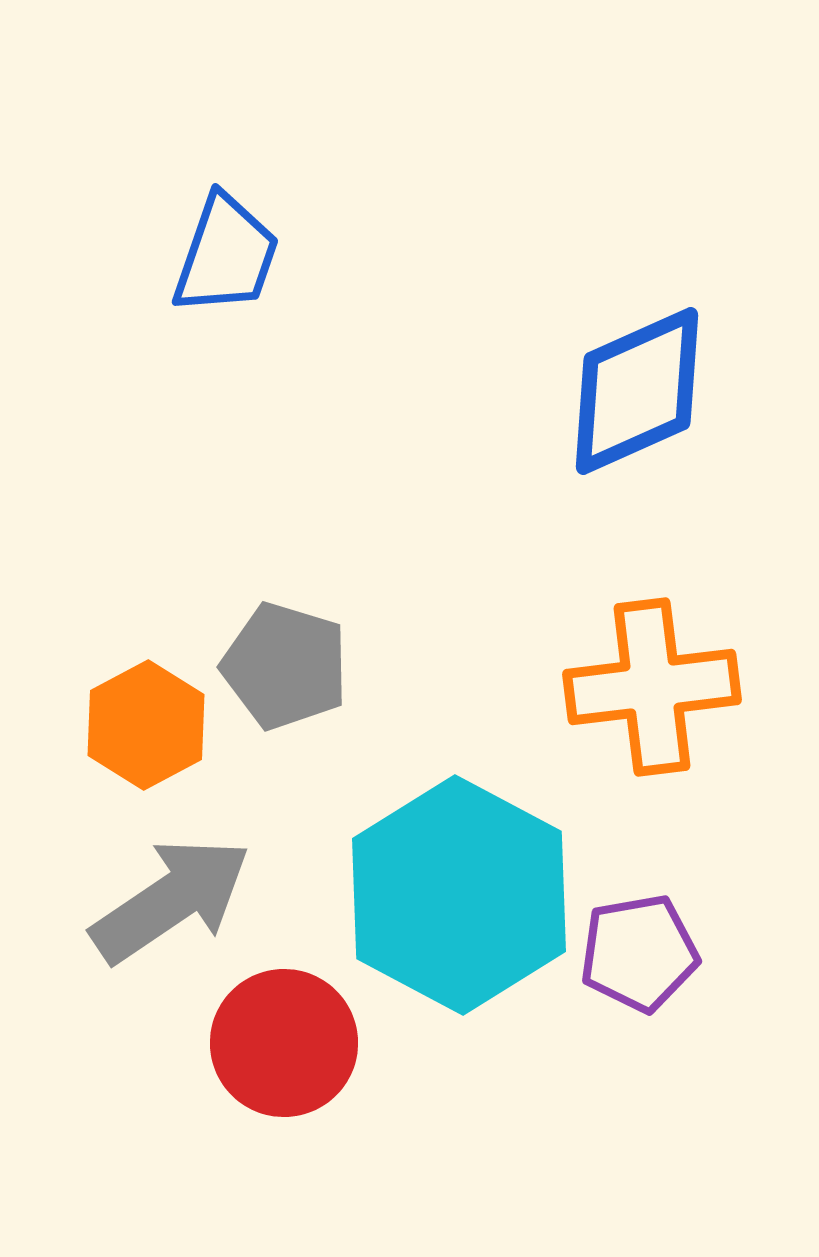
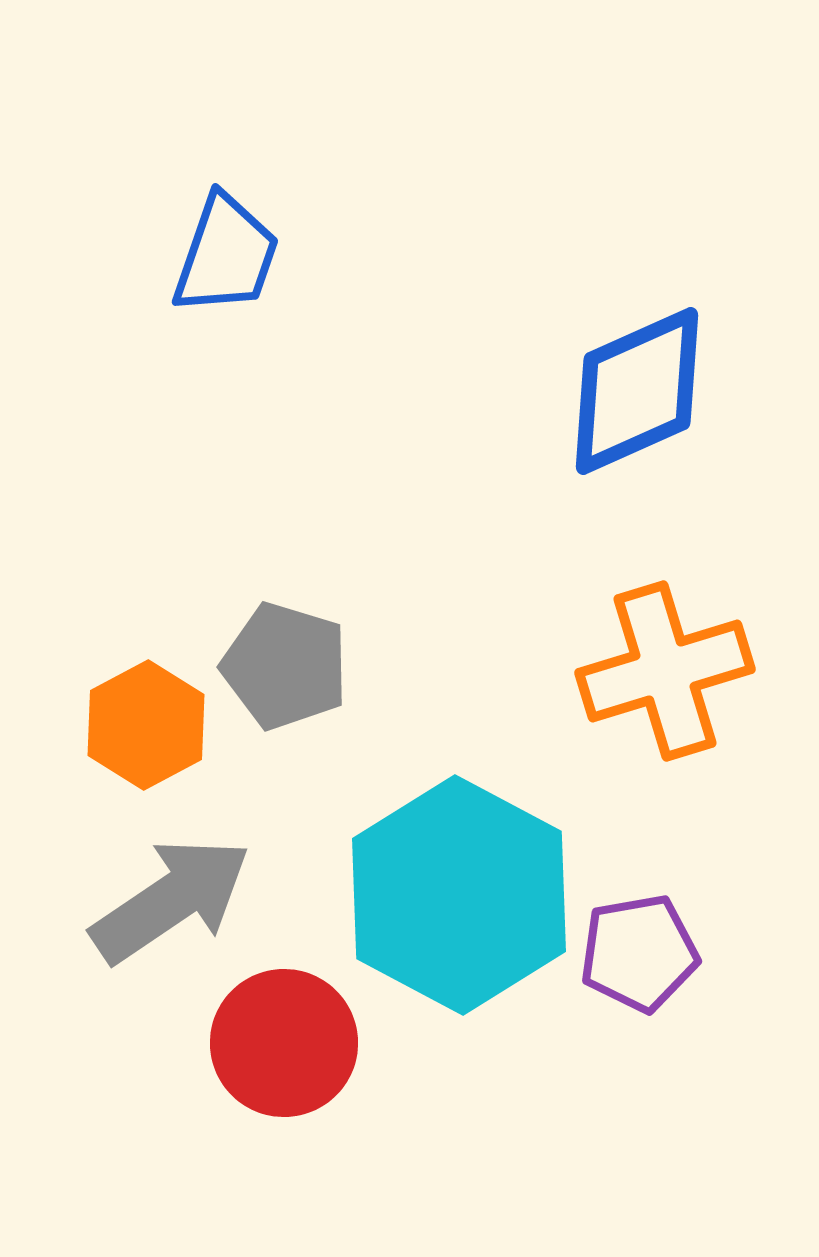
orange cross: moved 13 px right, 16 px up; rotated 10 degrees counterclockwise
